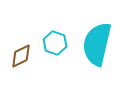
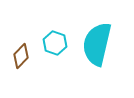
brown diamond: rotated 20 degrees counterclockwise
